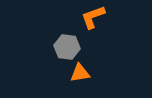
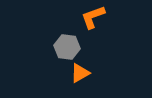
orange triangle: rotated 20 degrees counterclockwise
